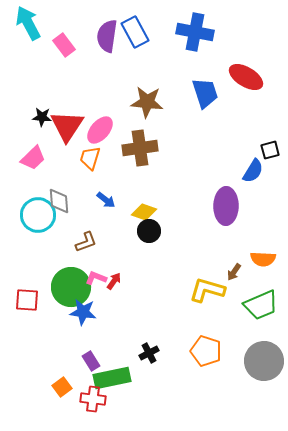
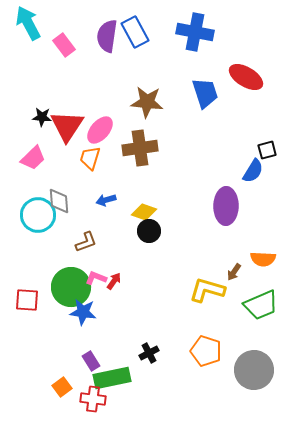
black square: moved 3 px left
blue arrow: rotated 126 degrees clockwise
gray circle: moved 10 px left, 9 px down
